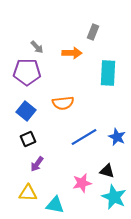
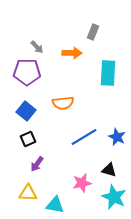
black triangle: moved 2 px right, 1 px up
